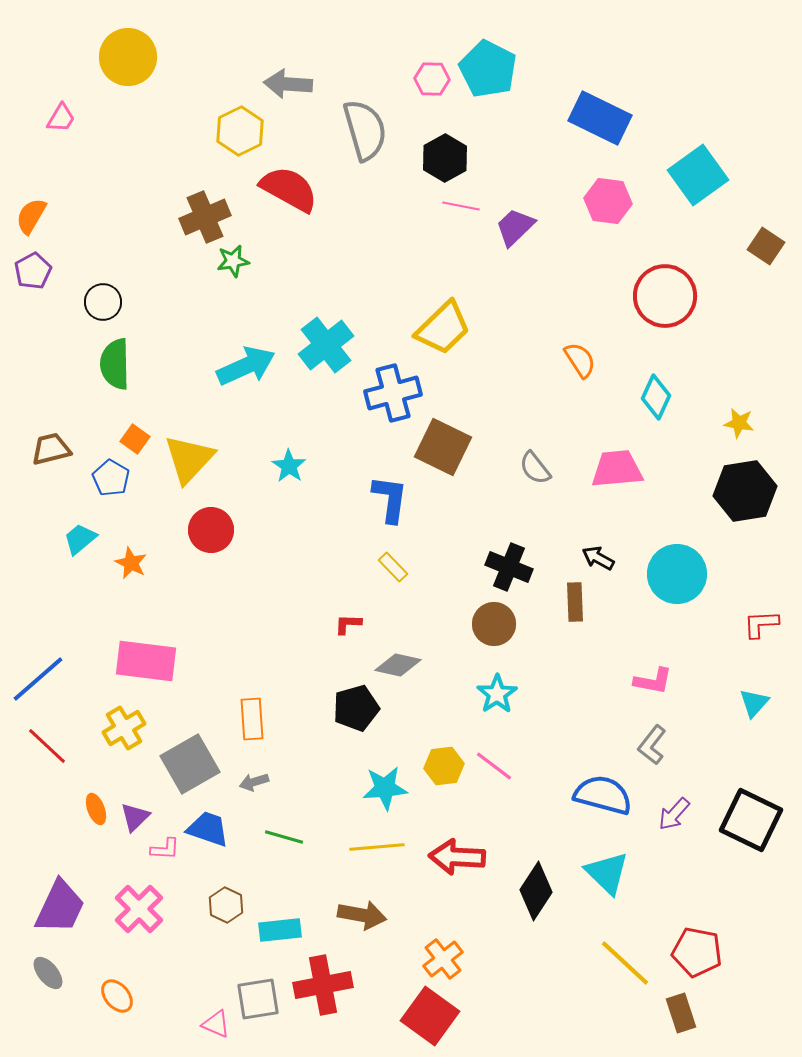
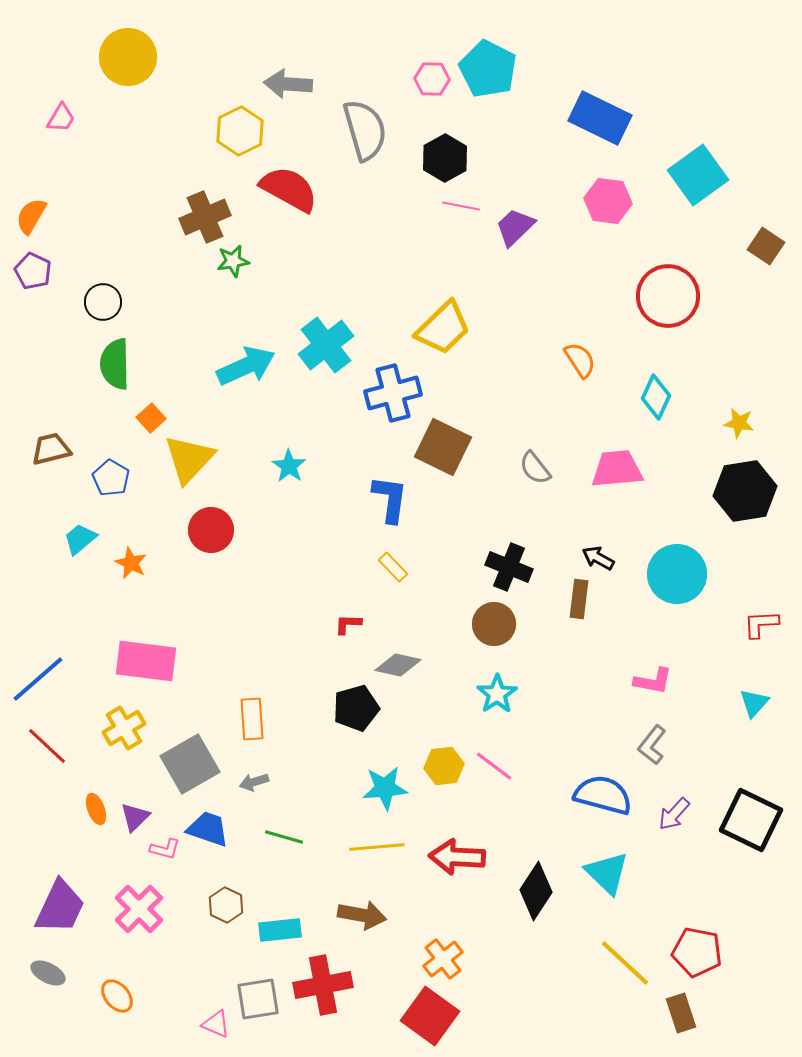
purple pentagon at (33, 271): rotated 18 degrees counterclockwise
red circle at (665, 296): moved 3 px right
orange square at (135, 439): moved 16 px right, 21 px up; rotated 12 degrees clockwise
brown rectangle at (575, 602): moved 4 px right, 3 px up; rotated 9 degrees clockwise
pink L-shape at (165, 849): rotated 12 degrees clockwise
gray ellipse at (48, 973): rotated 24 degrees counterclockwise
